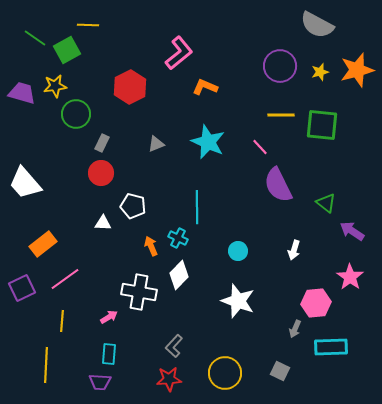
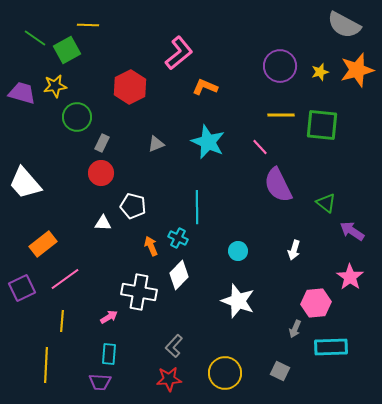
gray semicircle at (317, 25): moved 27 px right
green circle at (76, 114): moved 1 px right, 3 px down
